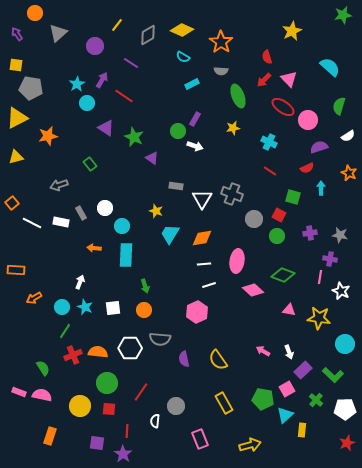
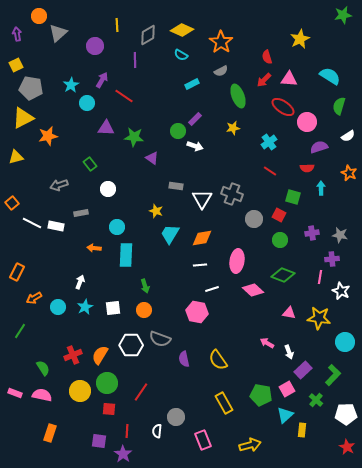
orange circle at (35, 13): moved 4 px right, 3 px down
yellow line at (117, 25): rotated 40 degrees counterclockwise
yellow star at (292, 31): moved 8 px right, 8 px down
purple arrow at (17, 34): rotated 24 degrees clockwise
cyan semicircle at (183, 57): moved 2 px left, 2 px up
purple line at (131, 63): moved 4 px right, 3 px up; rotated 56 degrees clockwise
yellow square at (16, 65): rotated 32 degrees counterclockwise
cyan semicircle at (330, 67): moved 9 px down; rotated 10 degrees counterclockwise
gray semicircle at (221, 71): rotated 32 degrees counterclockwise
pink triangle at (289, 79): rotated 42 degrees counterclockwise
cyan star at (77, 84): moved 6 px left, 1 px down
yellow triangle at (17, 118): moved 6 px right
purple rectangle at (195, 119): rotated 16 degrees clockwise
pink circle at (308, 120): moved 1 px left, 2 px down
purple triangle at (106, 128): rotated 30 degrees counterclockwise
green star at (134, 137): rotated 18 degrees counterclockwise
cyan cross at (269, 142): rotated 28 degrees clockwise
red semicircle at (307, 168): rotated 24 degrees clockwise
white circle at (105, 208): moved 3 px right, 19 px up
gray rectangle at (81, 213): rotated 72 degrees counterclockwise
white rectangle at (61, 222): moved 5 px left, 4 px down
cyan circle at (122, 226): moved 5 px left, 1 px down
purple cross at (310, 233): moved 2 px right
green circle at (277, 236): moved 3 px right, 4 px down
purple cross at (330, 259): moved 2 px right; rotated 16 degrees counterclockwise
white line at (204, 264): moved 4 px left, 1 px down
orange rectangle at (16, 270): moved 1 px right, 2 px down; rotated 66 degrees counterclockwise
white line at (209, 285): moved 3 px right, 4 px down
cyan circle at (62, 307): moved 4 px left
cyan star at (85, 307): rotated 21 degrees clockwise
pink triangle at (289, 310): moved 3 px down
pink hexagon at (197, 312): rotated 25 degrees counterclockwise
green line at (65, 331): moved 45 px left
gray semicircle at (160, 339): rotated 15 degrees clockwise
cyan circle at (345, 344): moved 2 px up
white hexagon at (130, 348): moved 1 px right, 3 px up
pink arrow at (263, 351): moved 4 px right, 8 px up
orange semicircle at (98, 352): moved 2 px right, 3 px down; rotated 66 degrees counterclockwise
green L-shape at (333, 375): rotated 90 degrees counterclockwise
pink rectangle at (19, 392): moved 4 px left, 1 px down
green pentagon at (263, 399): moved 2 px left, 4 px up
yellow circle at (80, 406): moved 15 px up
gray circle at (176, 406): moved 11 px down
white pentagon at (345, 409): moved 1 px right, 5 px down
white semicircle at (155, 421): moved 2 px right, 10 px down
orange rectangle at (50, 436): moved 3 px up
pink rectangle at (200, 439): moved 3 px right, 1 px down
purple square at (97, 443): moved 2 px right, 2 px up
red star at (347, 443): moved 4 px down; rotated 21 degrees counterclockwise
